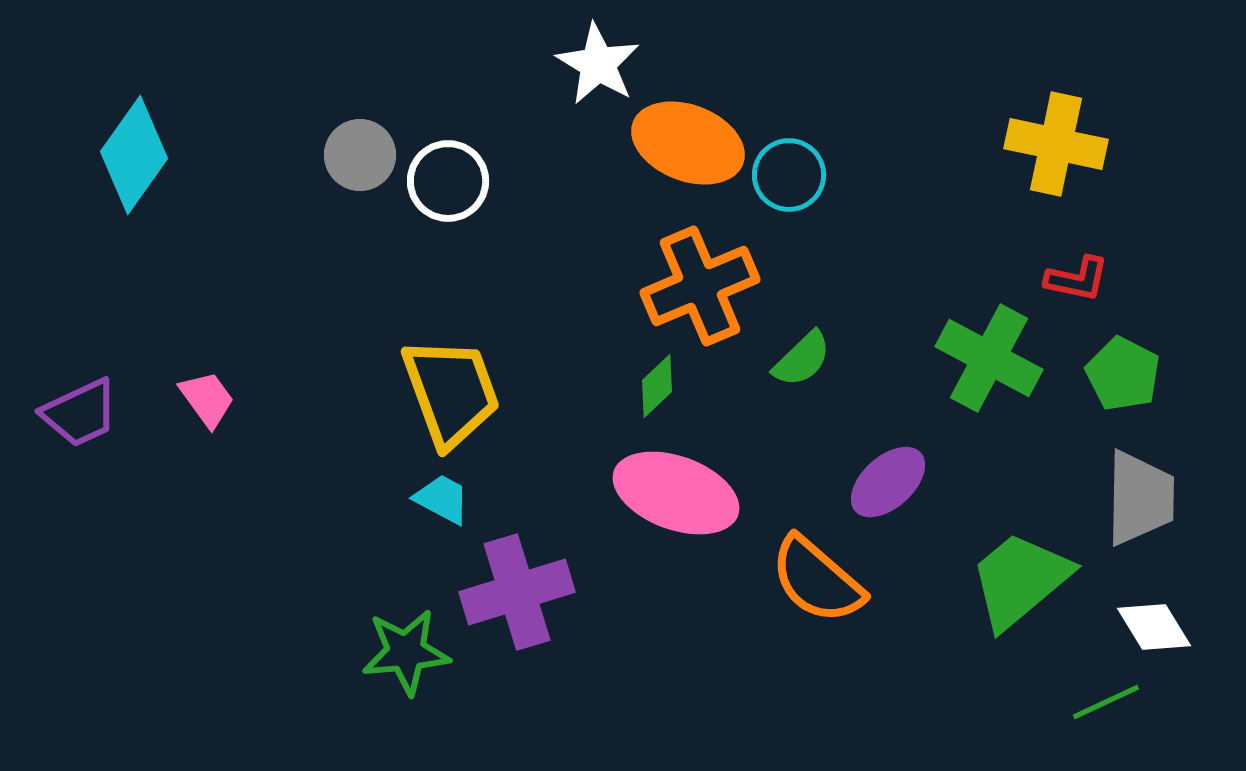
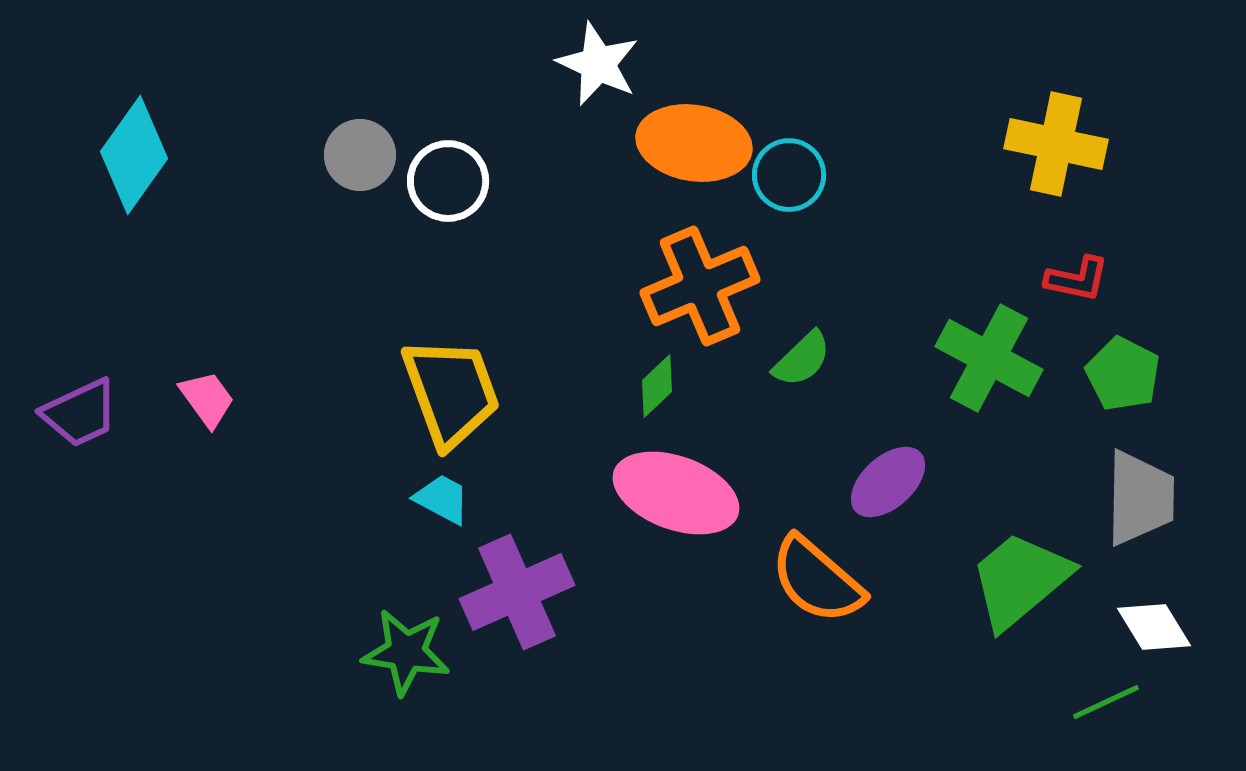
white star: rotated 6 degrees counterclockwise
orange ellipse: moved 6 px right; rotated 12 degrees counterclockwise
purple cross: rotated 7 degrees counterclockwise
green star: rotated 14 degrees clockwise
